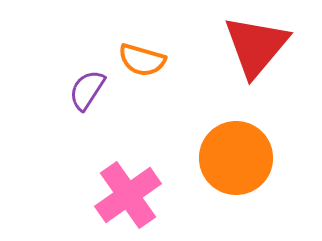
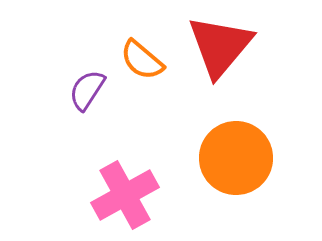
red triangle: moved 36 px left
orange semicircle: rotated 24 degrees clockwise
pink cross: moved 3 px left; rotated 6 degrees clockwise
